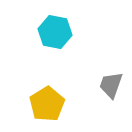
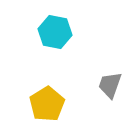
gray trapezoid: moved 1 px left
